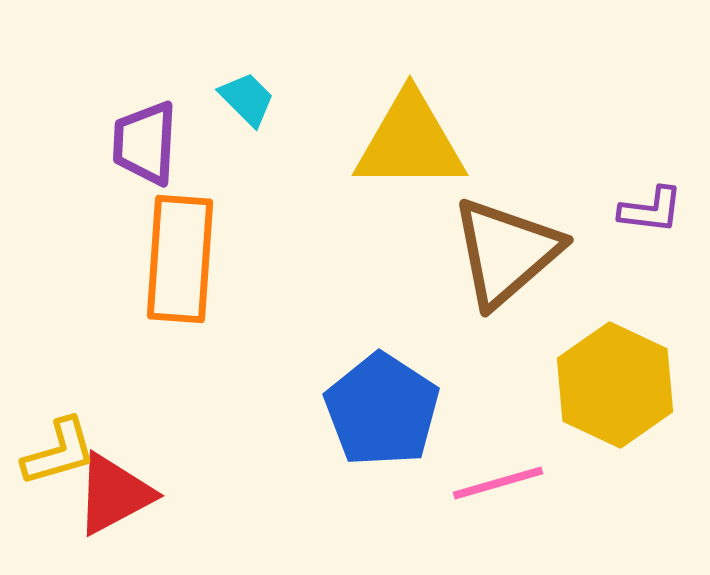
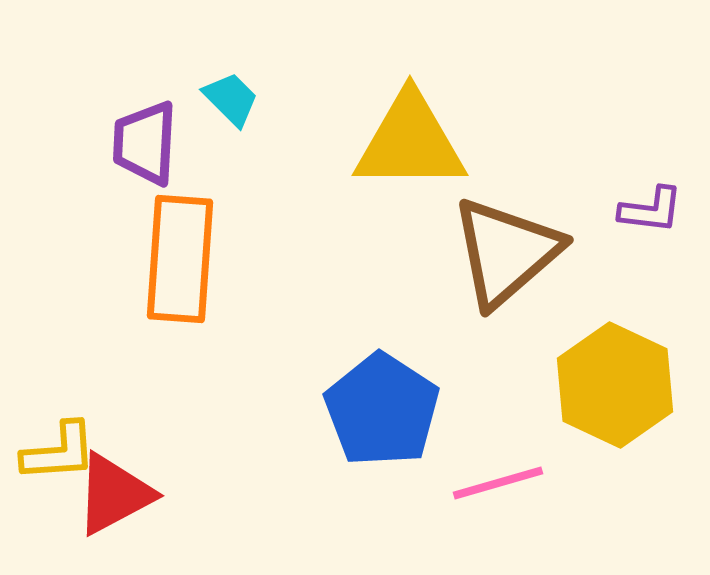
cyan trapezoid: moved 16 px left
yellow L-shape: rotated 12 degrees clockwise
